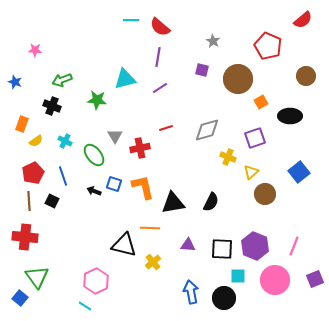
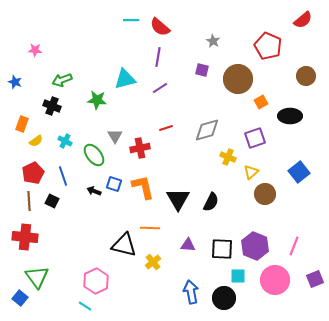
black triangle at (173, 203): moved 5 px right, 4 px up; rotated 50 degrees counterclockwise
